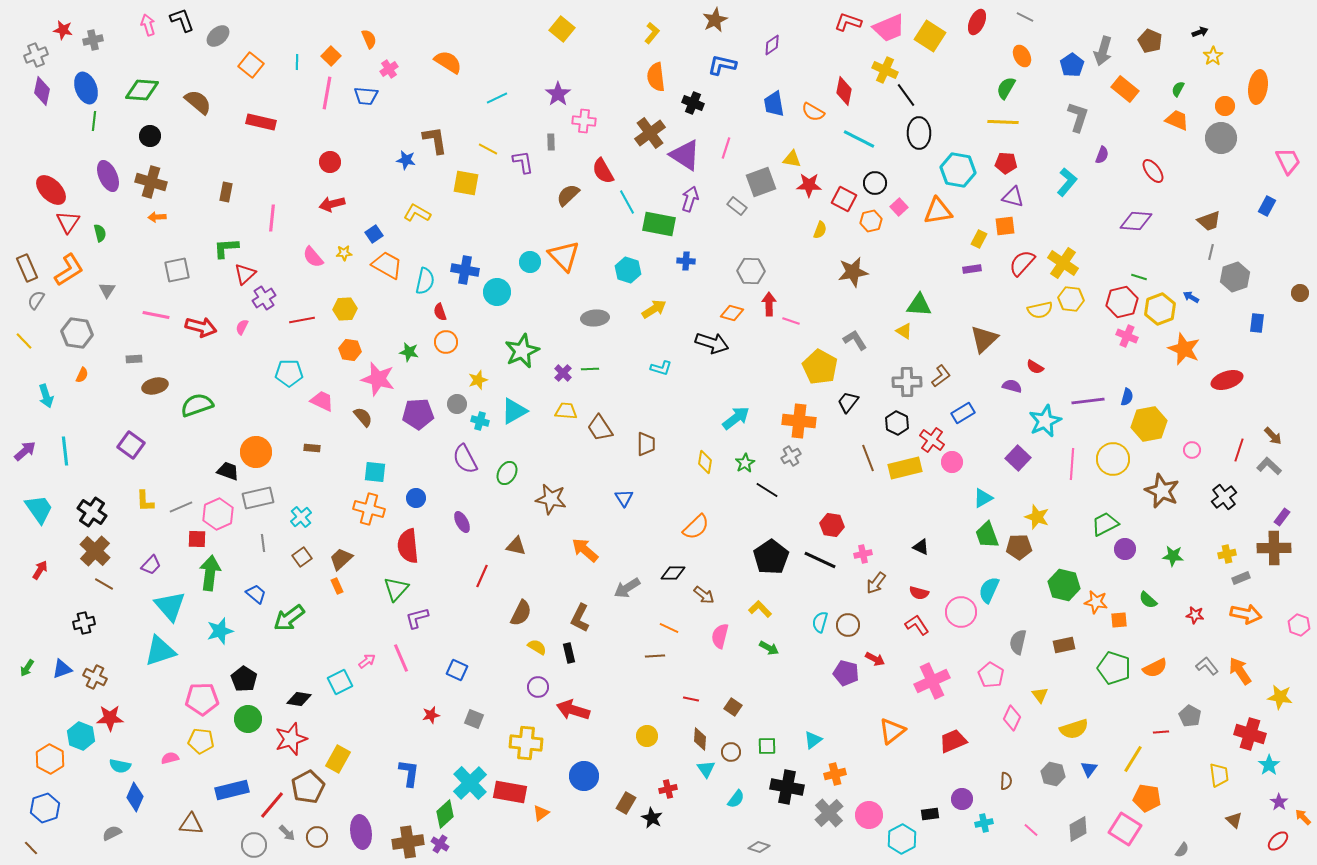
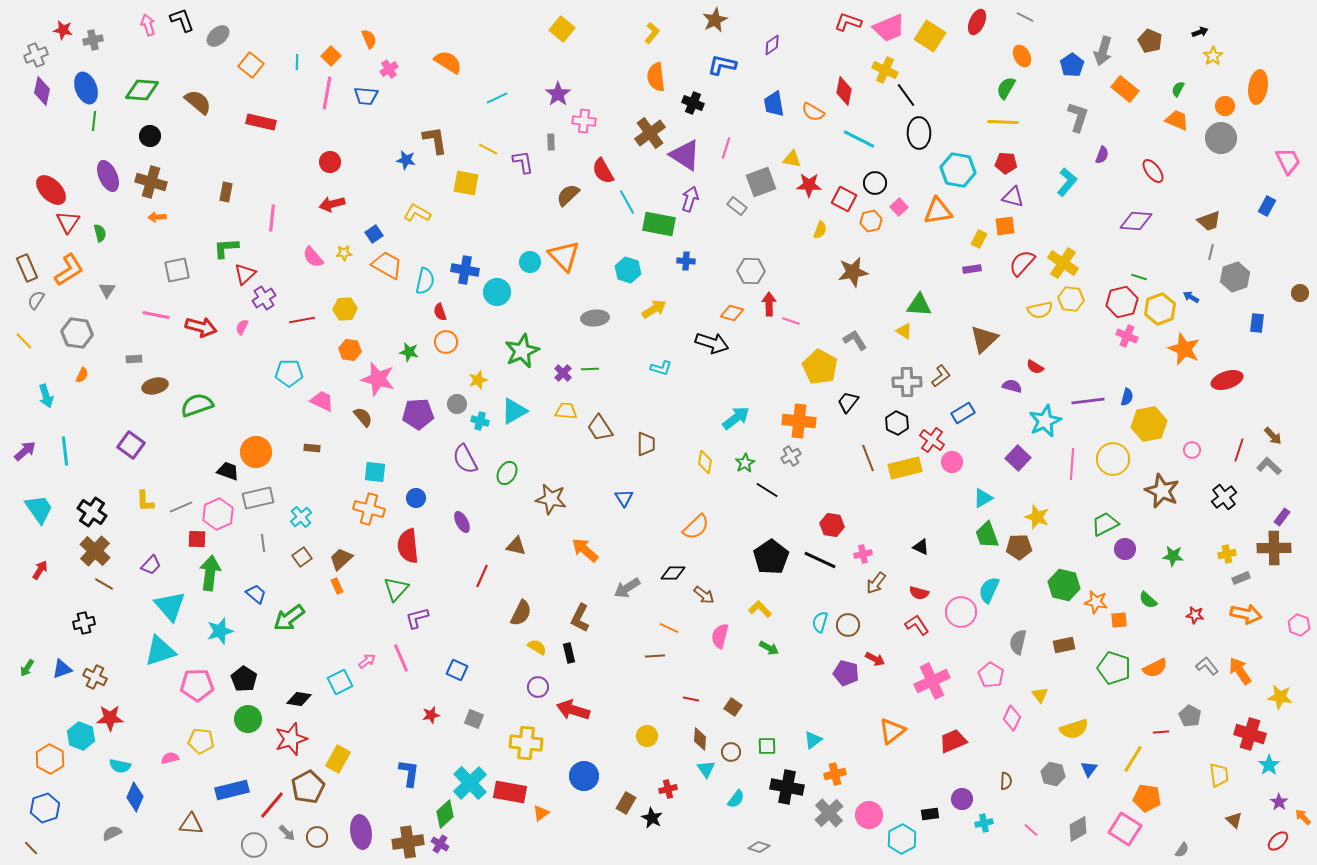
pink pentagon at (202, 699): moved 5 px left, 14 px up
